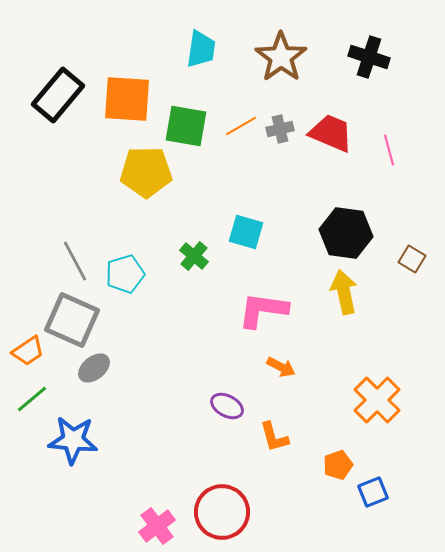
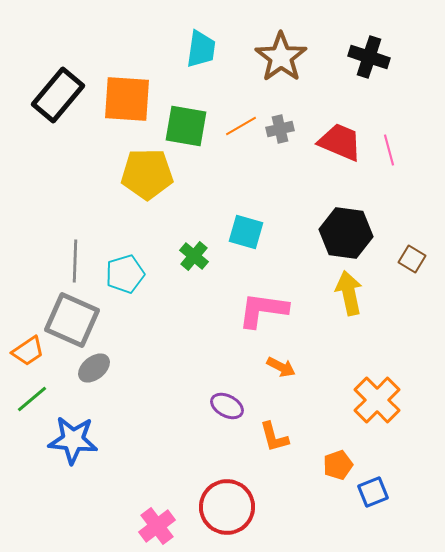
red trapezoid: moved 9 px right, 9 px down
yellow pentagon: moved 1 px right, 2 px down
gray line: rotated 30 degrees clockwise
yellow arrow: moved 5 px right, 1 px down
red circle: moved 5 px right, 5 px up
